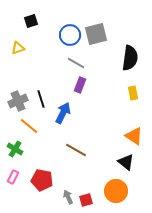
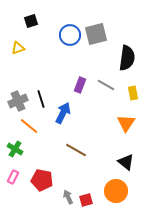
black semicircle: moved 3 px left
gray line: moved 30 px right, 22 px down
orange triangle: moved 8 px left, 13 px up; rotated 30 degrees clockwise
